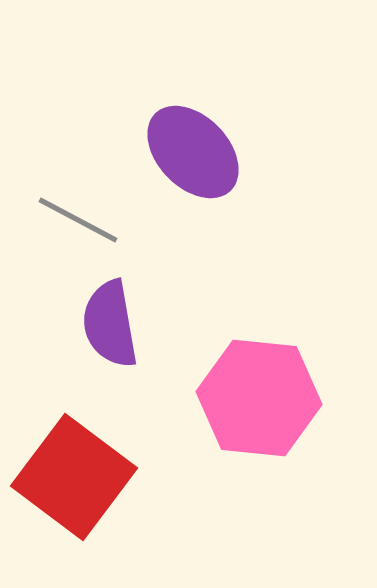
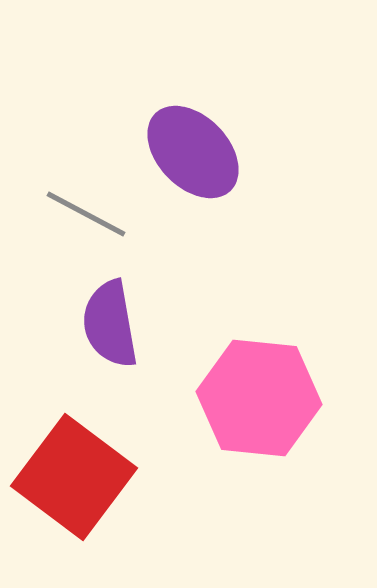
gray line: moved 8 px right, 6 px up
